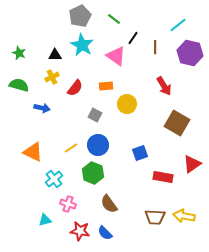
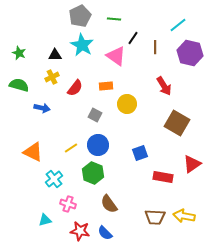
green line: rotated 32 degrees counterclockwise
